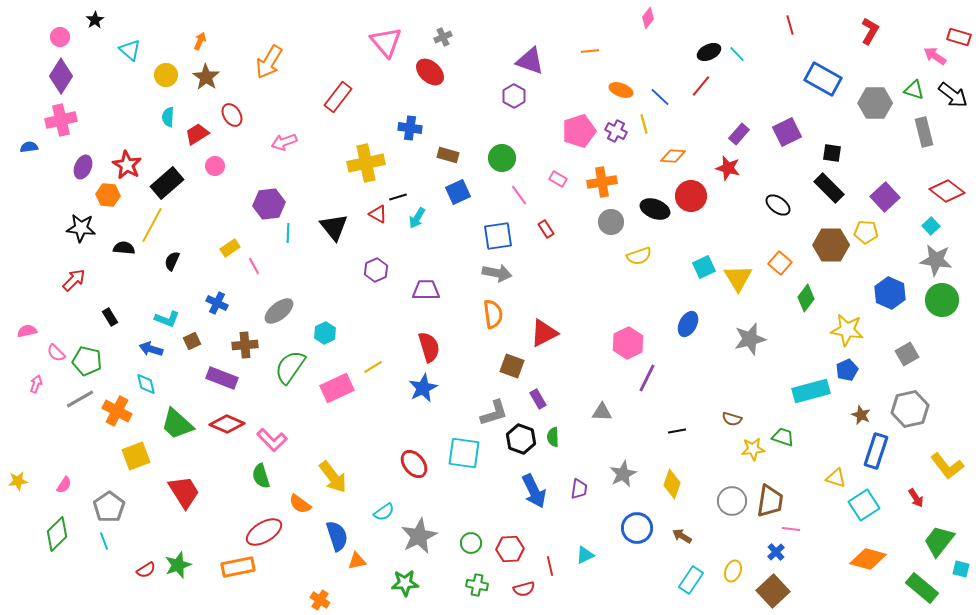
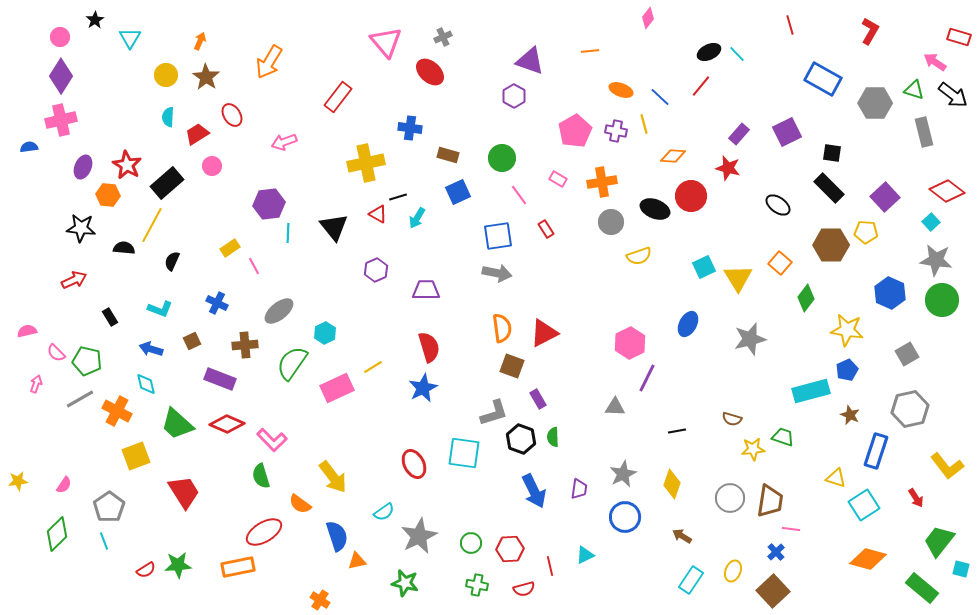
cyan triangle at (130, 50): moved 12 px up; rotated 20 degrees clockwise
pink arrow at (935, 56): moved 6 px down
pink pentagon at (579, 131): moved 4 px left; rotated 12 degrees counterclockwise
purple cross at (616, 131): rotated 15 degrees counterclockwise
pink circle at (215, 166): moved 3 px left
cyan square at (931, 226): moved 4 px up
red arrow at (74, 280): rotated 20 degrees clockwise
orange semicircle at (493, 314): moved 9 px right, 14 px down
cyan L-shape at (167, 319): moved 7 px left, 10 px up
pink hexagon at (628, 343): moved 2 px right
green semicircle at (290, 367): moved 2 px right, 4 px up
purple rectangle at (222, 378): moved 2 px left, 1 px down
gray triangle at (602, 412): moved 13 px right, 5 px up
brown star at (861, 415): moved 11 px left
red ellipse at (414, 464): rotated 12 degrees clockwise
gray circle at (732, 501): moved 2 px left, 3 px up
blue circle at (637, 528): moved 12 px left, 11 px up
green star at (178, 565): rotated 16 degrees clockwise
green star at (405, 583): rotated 16 degrees clockwise
